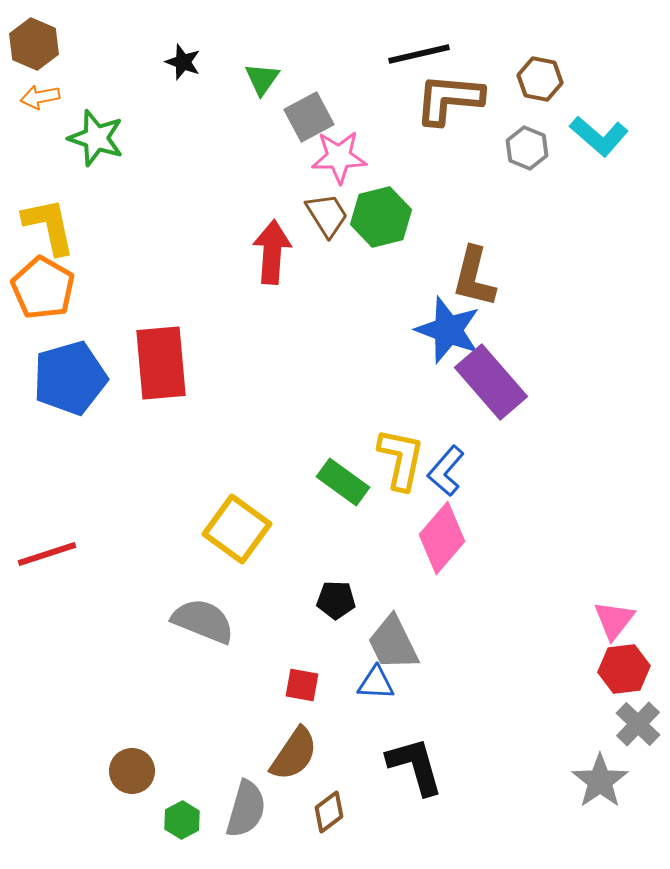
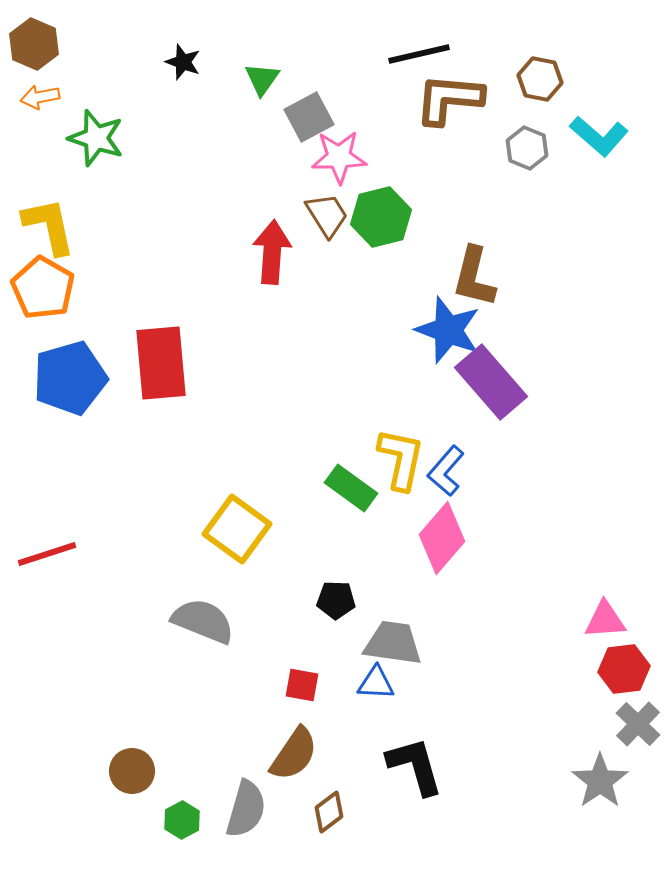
green rectangle at (343, 482): moved 8 px right, 6 px down
pink triangle at (614, 620): moved 9 px left; rotated 48 degrees clockwise
gray trapezoid at (393, 643): rotated 124 degrees clockwise
